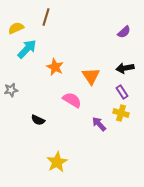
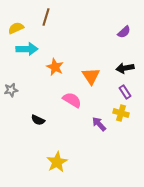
cyan arrow: rotated 45 degrees clockwise
purple rectangle: moved 3 px right
